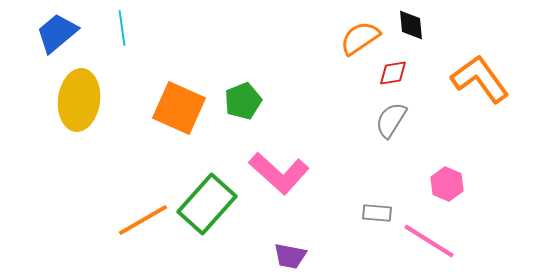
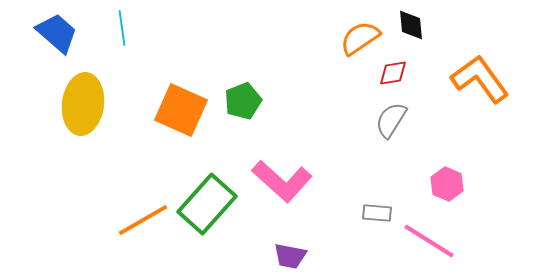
blue trapezoid: rotated 81 degrees clockwise
yellow ellipse: moved 4 px right, 4 px down
orange square: moved 2 px right, 2 px down
pink L-shape: moved 3 px right, 8 px down
